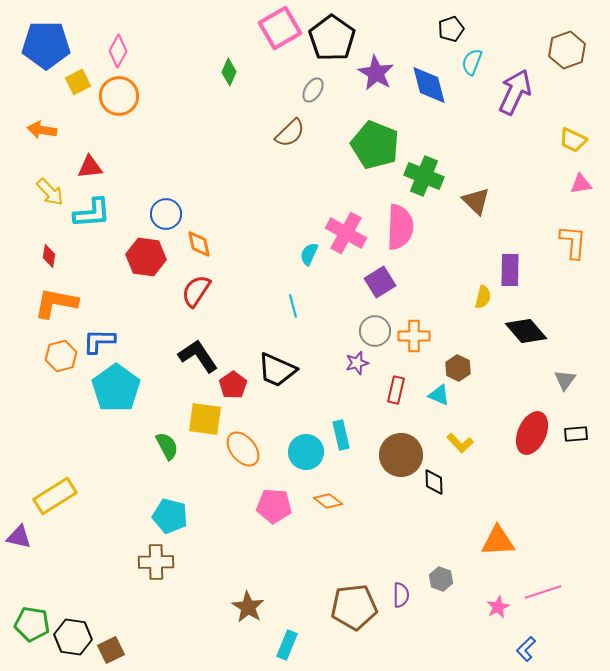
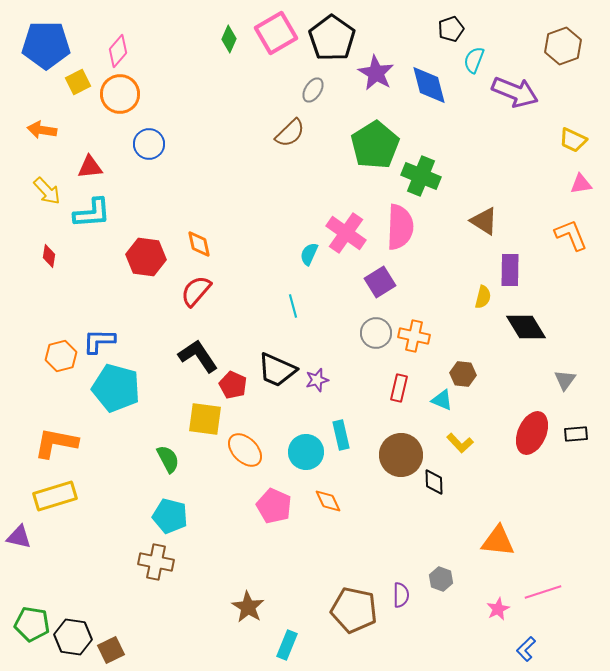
pink square at (280, 28): moved 4 px left, 5 px down
brown hexagon at (567, 50): moved 4 px left, 4 px up
pink diamond at (118, 51): rotated 12 degrees clockwise
cyan semicircle at (472, 62): moved 2 px right, 2 px up
green diamond at (229, 72): moved 33 px up
purple arrow at (515, 92): rotated 87 degrees clockwise
orange circle at (119, 96): moved 1 px right, 2 px up
green pentagon at (375, 145): rotated 18 degrees clockwise
green cross at (424, 176): moved 3 px left
yellow arrow at (50, 192): moved 3 px left, 1 px up
brown triangle at (476, 201): moved 8 px right, 20 px down; rotated 12 degrees counterclockwise
blue circle at (166, 214): moved 17 px left, 70 px up
pink cross at (346, 233): rotated 6 degrees clockwise
orange L-shape at (573, 242): moved 2 px left, 7 px up; rotated 27 degrees counterclockwise
red semicircle at (196, 291): rotated 8 degrees clockwise
orange L-shape at (56, 303): moved 140 px down
gray circle at (375, 331): moved 1 px right, 2 px down
black diamond at (526, 331): moved 4 px up; rotated 9 degrees clockwise
orange cross at (414, 336): rotated 12 degrees clockwise
purple star at (357, 363): moved 40 px left, 17 px down
brown hexagon at (458, 368): moved 5 px right, 6 px down; rotated 20 degrees counterclockwise
red pentagon at (233, 385): rotated 12 degrees counterclockwise
cyan pentagon at (116, 388): rotated 21 degrees counterclockwise
red rectangle at (396, 390): moved 3 px right, 2 px up
cyan triangle at (439, 395): moved 3 px right, 5 px down
green semicircle at (167, 446): moved 1 px right, 13 px down
orange ellipse at (243, 449): moved 2 px right, 1 px down; rotated 6 degrees counterclockwise
yellow rectangle at (55, 496): rotated 15 degrees clockwise
orange diamond at (328, 501): rotated 28 degrees clockwise
pink pentagon at (274, 506): rotated 20 degrees clockwise
orange triangle at (498, 541): rotated 9 degrees clockwise
brown cross at (156, 562): rotated 12 degrees clockwise
brown pentagon at (354, 607): moved 3 px down; rotated 18 degrees clockwise
pink star at (498, 607): moved 2 px down
